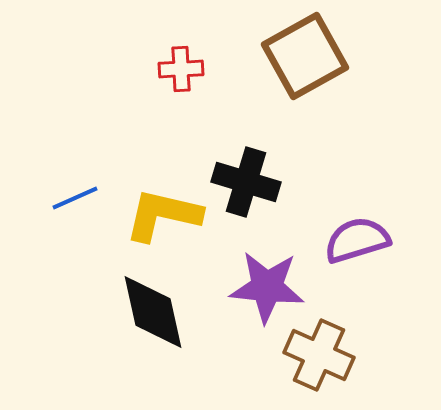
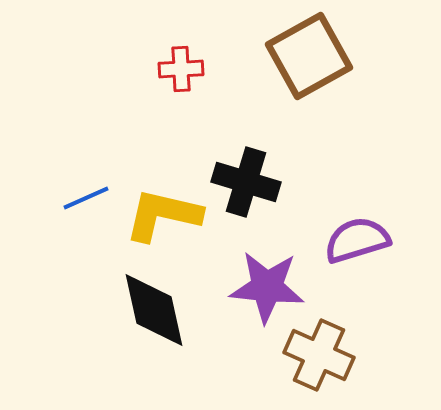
brown square: moved 4 px right
blue line: moved 11 px right
black diamond: moved 1 px right, 2 px up
